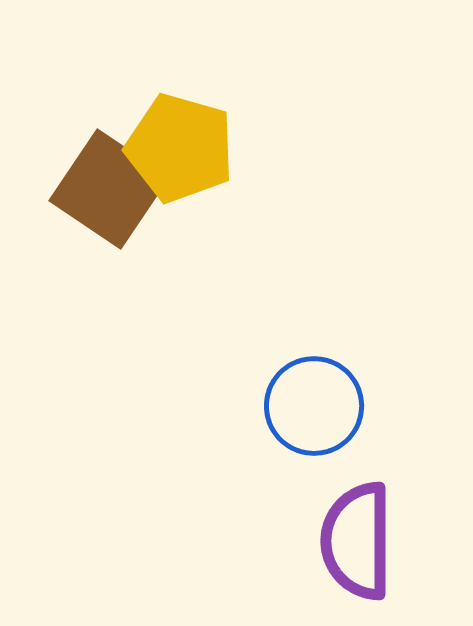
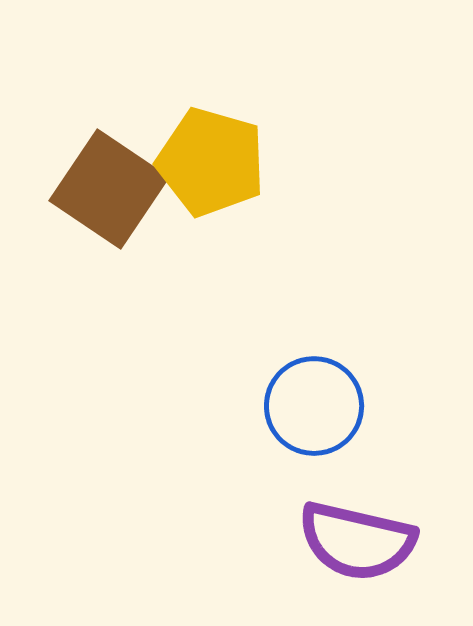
yellow pentagon: moved 31 px right, 14 px down
purple semicircle: rotated 77 degrees counterclockwise
